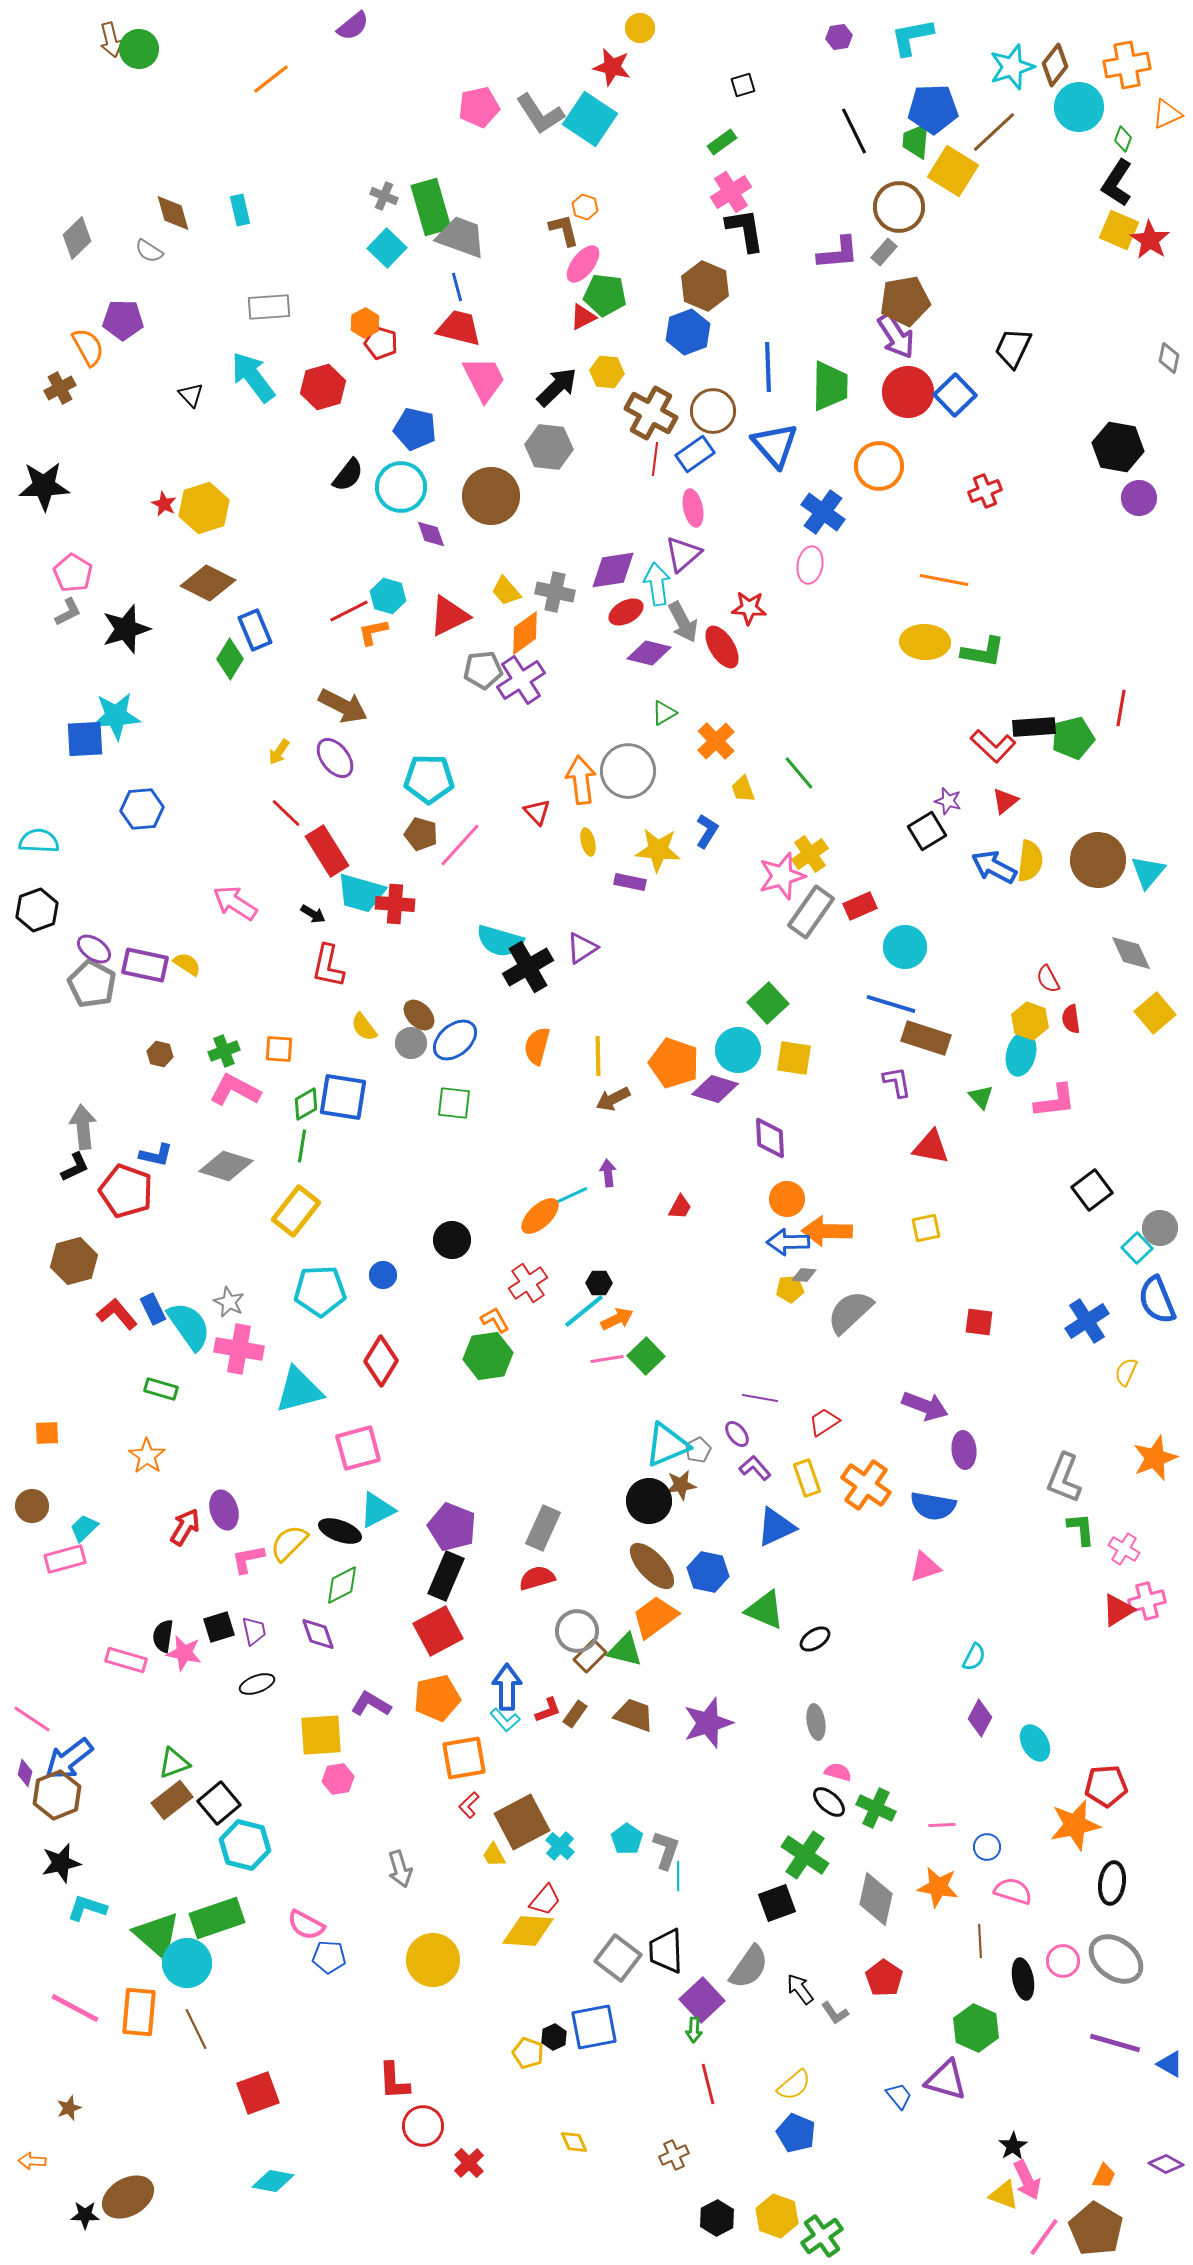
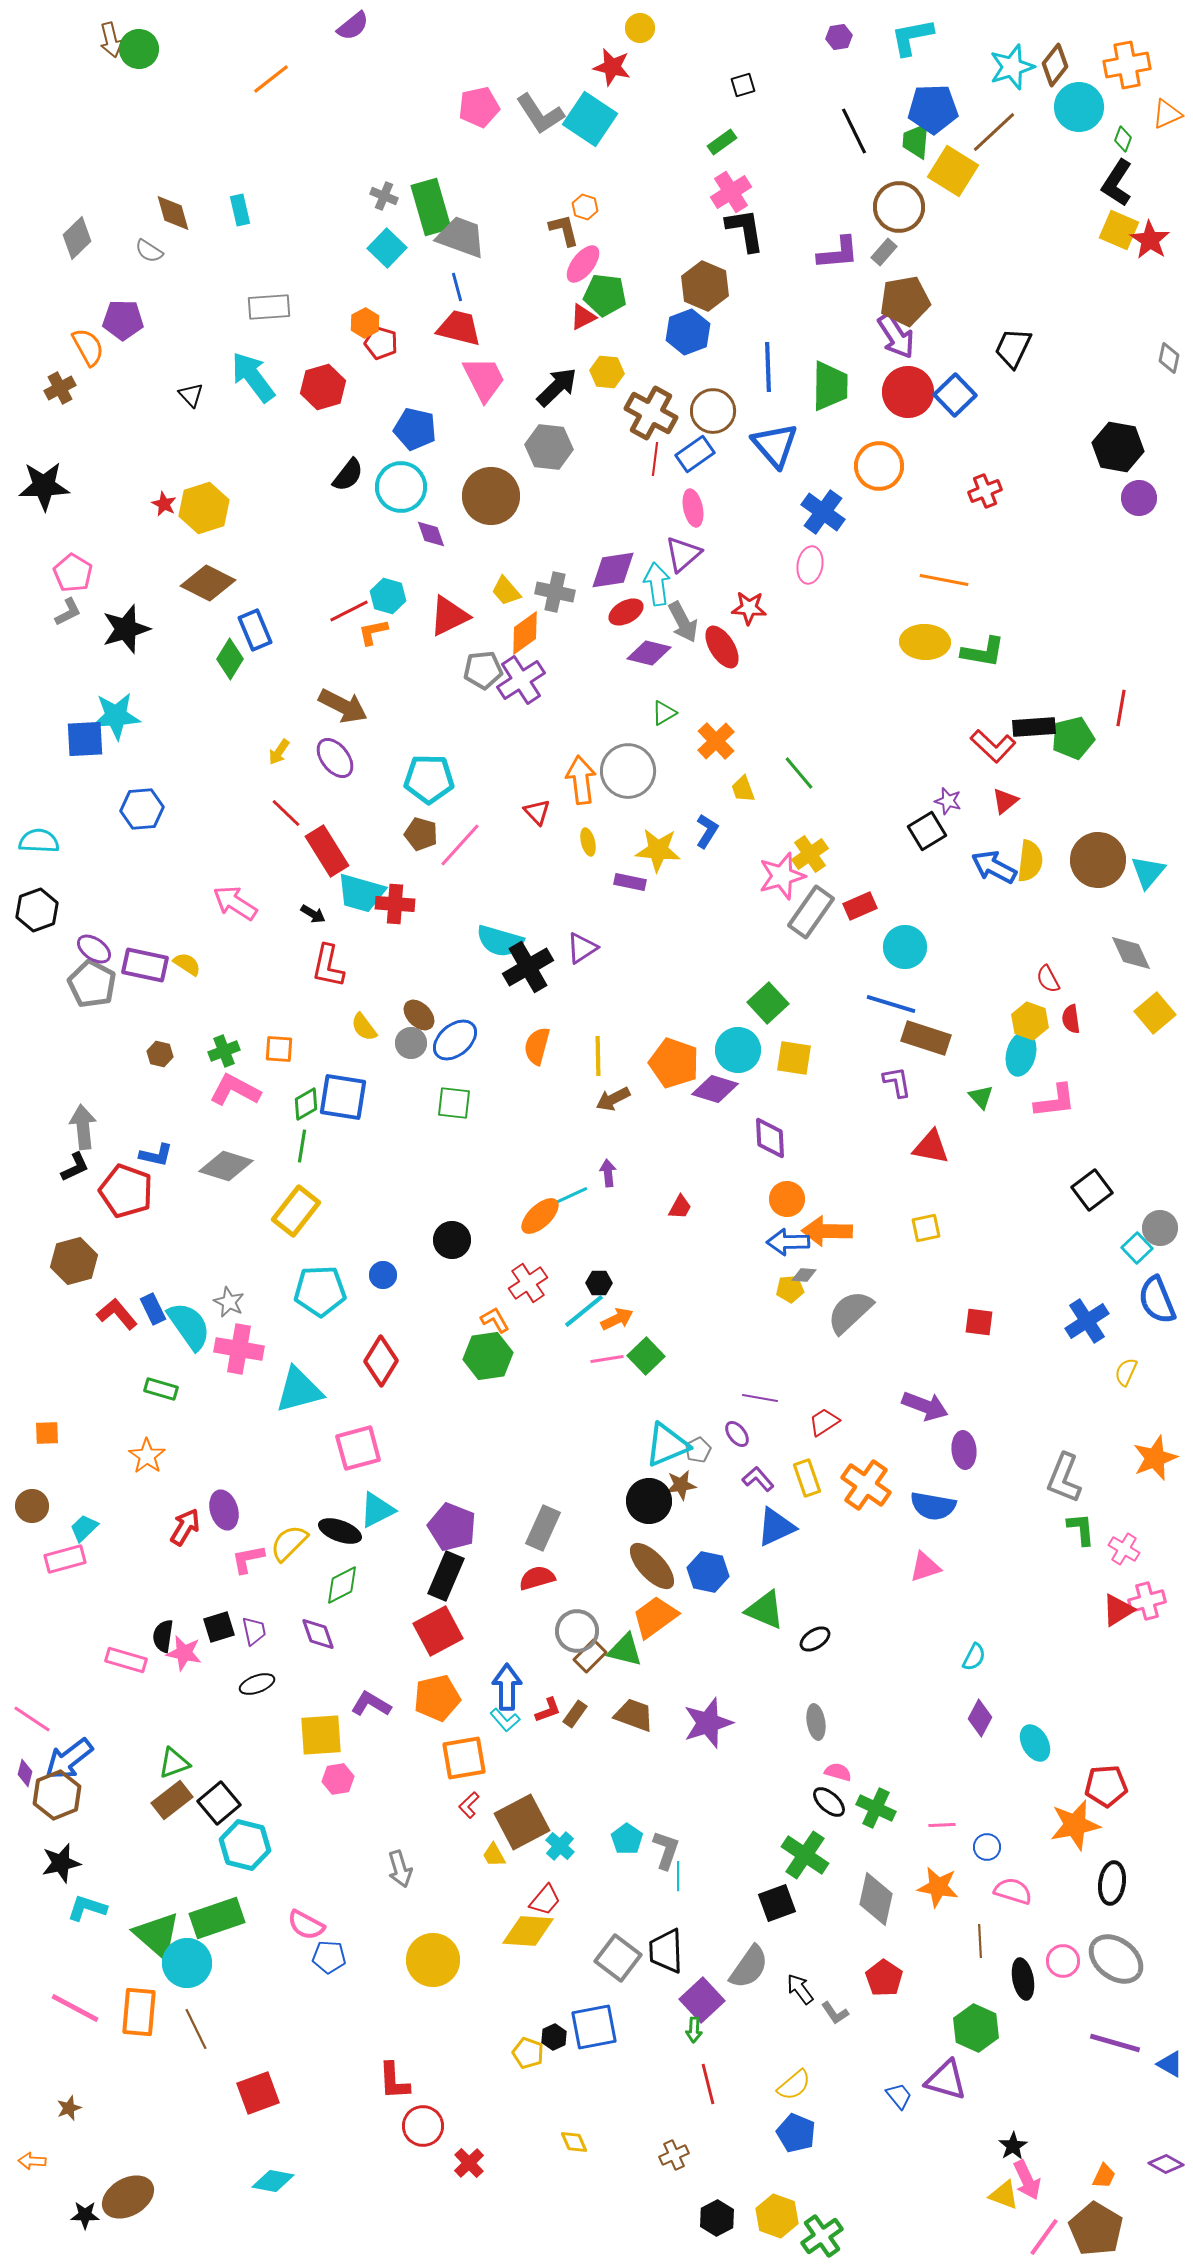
purple L-shape at (755, 1468): moved 3 px right, 11 px down
